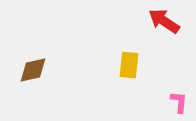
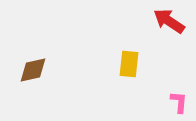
red arrow: moved 5 px right
yellow rectangle: moved 1 px up
